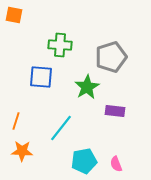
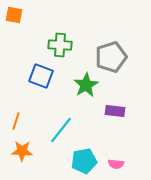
blue square: moved 1 px up; rotated 15 degrees clockwise
green star: moved 1 px left, 2 px up
cyan line: moved 2 px down
pink semicircle: rotated 63 degrees counterclockwise
